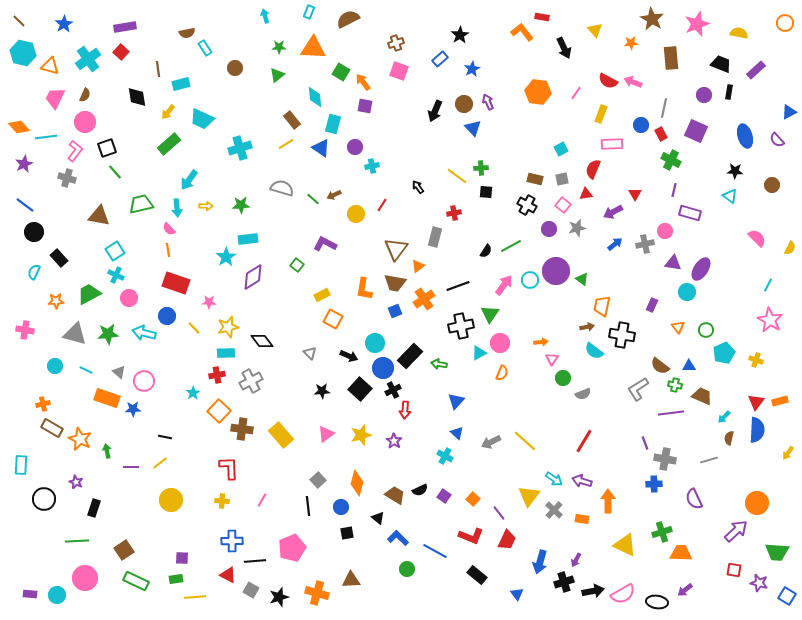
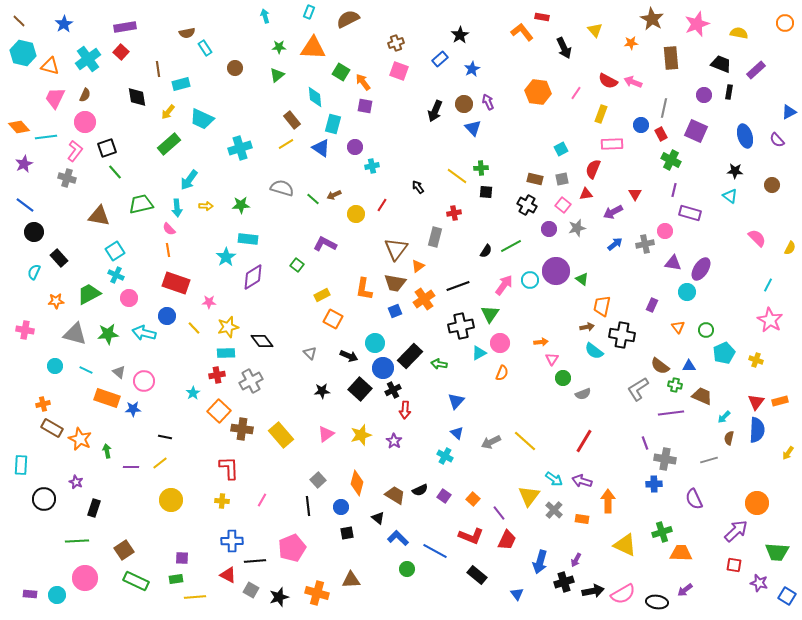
cyan rectangle at (248, 239): rotated 12 degrees clockwise
red square at (734, 570): moved 5 px up
